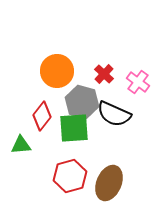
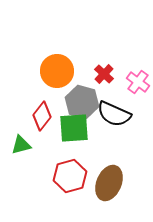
green triangle: rotated 10 degrees counterclockwise
